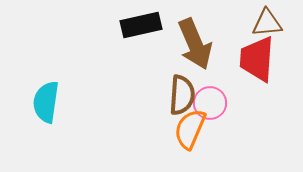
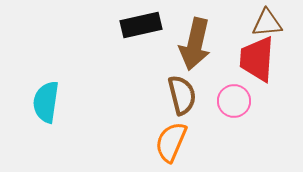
brown arrow: rotated 36 degrees clockwise
brown semicircle: rotated 18 degrees counterclockwise
pink circle: moved 24 px right, 2 px up
orange semicircle: moved 19 px left, 13 px down
